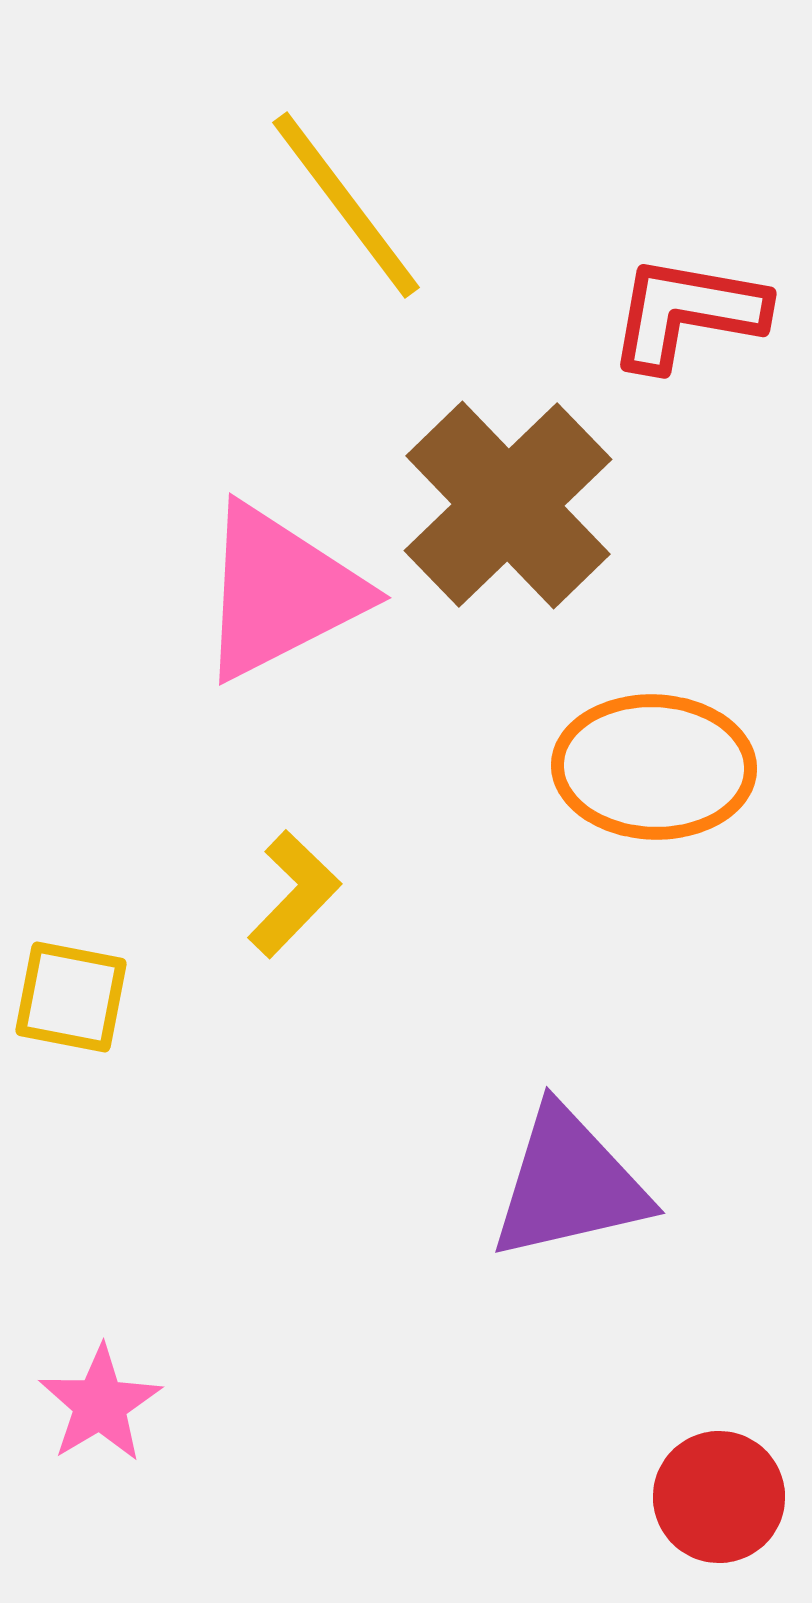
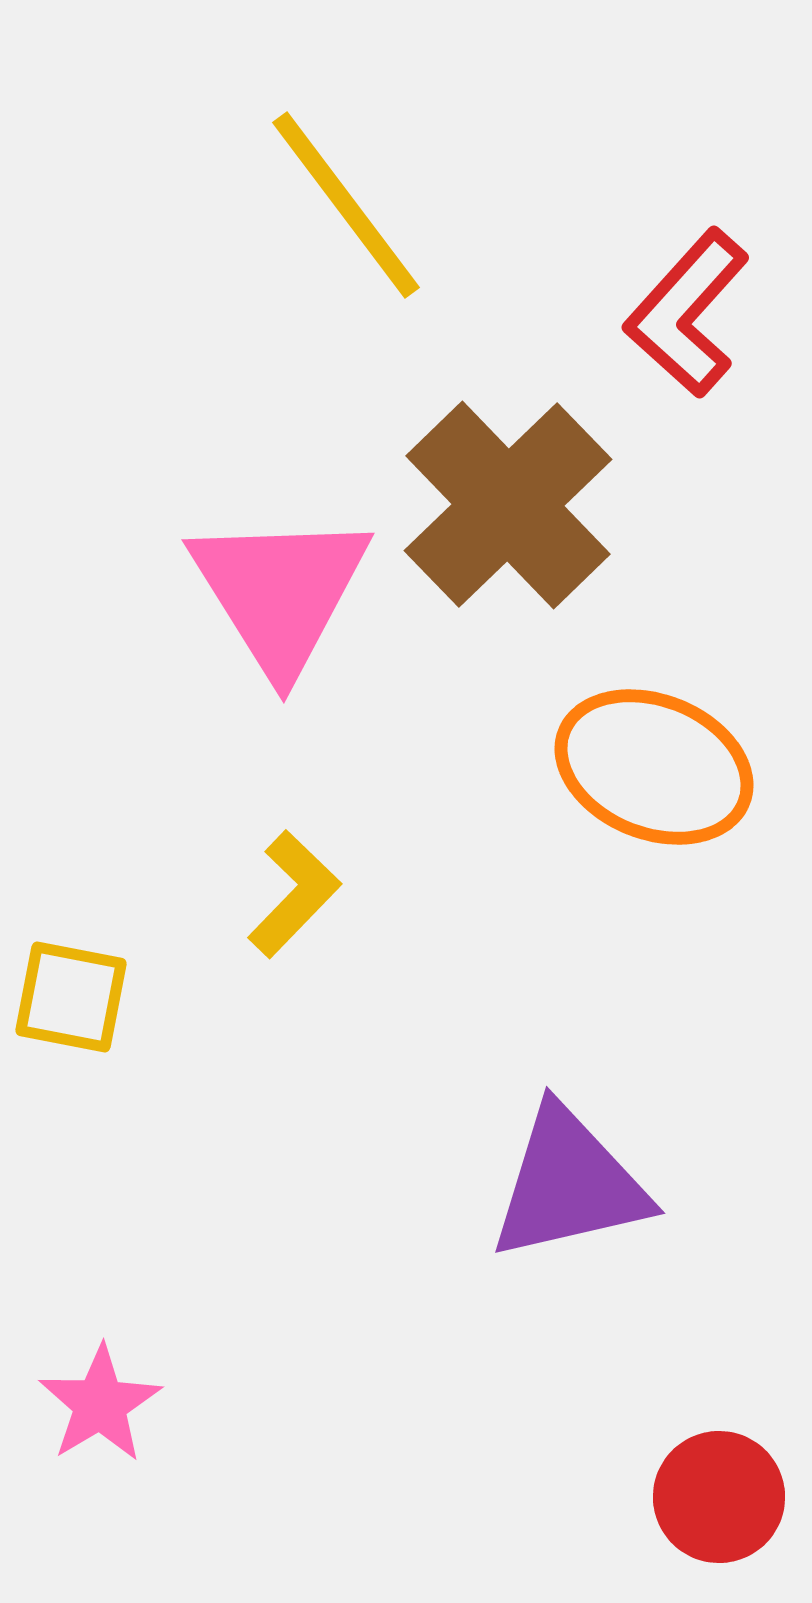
red L-shape: rotated 58 degrees counterclockwise
pink triangle: rotated 35 degrees counterclockwise
orange ellipse: rotated 20 degrees clockwise
